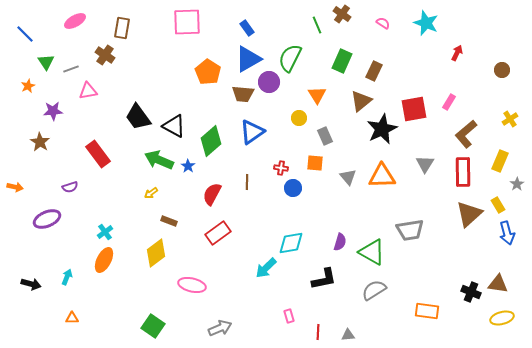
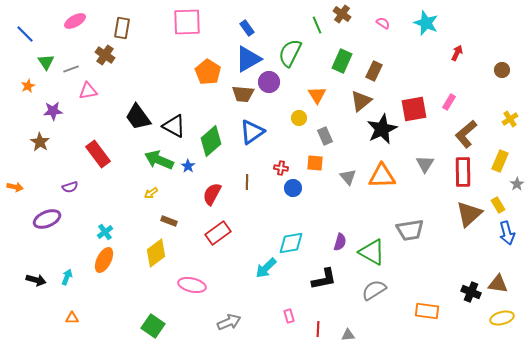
green semicircle at (290, 58): moved 5 px up
black arrow at (31, 284): moved 5 px right, 4 px up
gray arrow at (220, 328): moved 9 px right, 6 px up
red line at (318, 332): moved 3 px up
